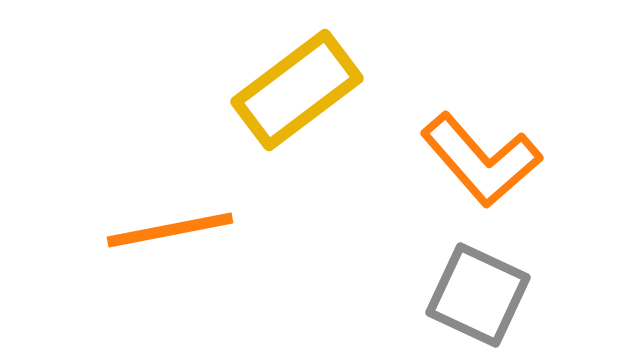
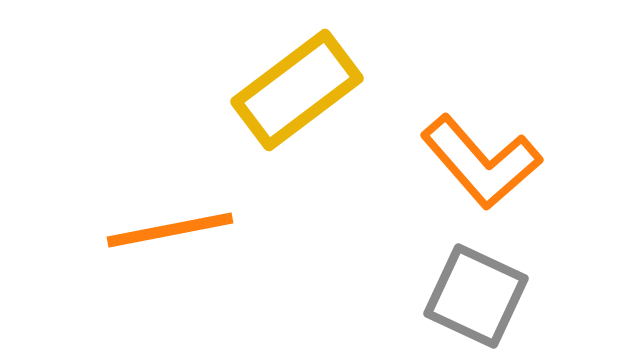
orange L-shape: moved 2 px down
gray square: moved 2 px left, 1 px down
